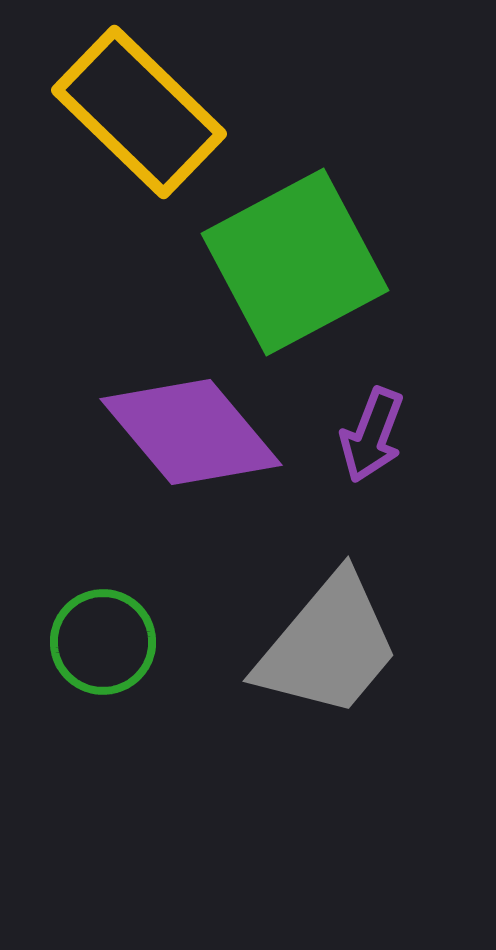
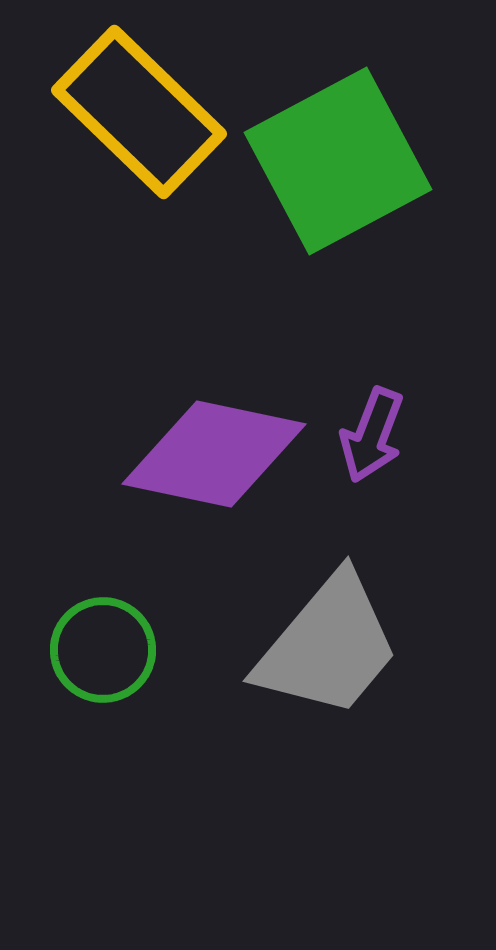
green square: moved 43 px right, 101 px up
purple diamond: moved 23 px right, 22 px down; rotated 38 degrees counterclockwise
green circle: moved 8 px down
